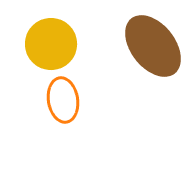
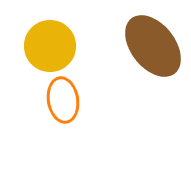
yellow circle: moved 1 px left, 2 px down
